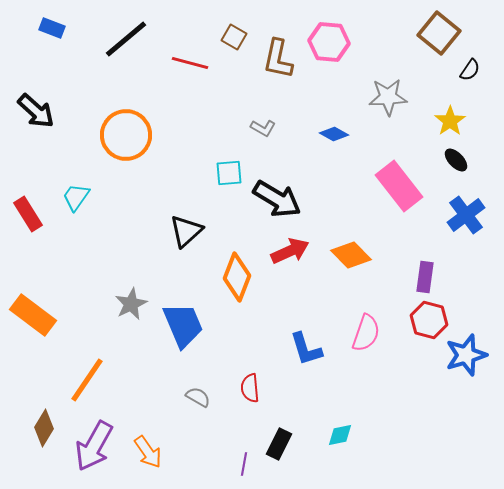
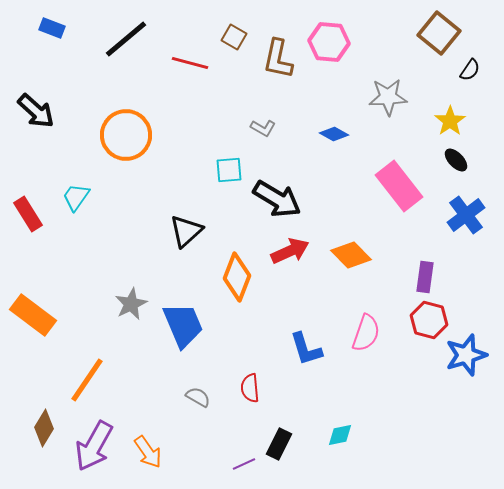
cyan square at (229, 173): moved 3 px up
purple line at (244, 464): rotated 55 degrees clockwise
